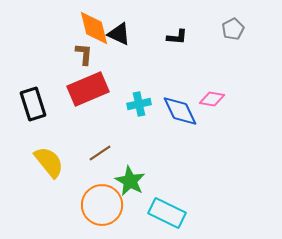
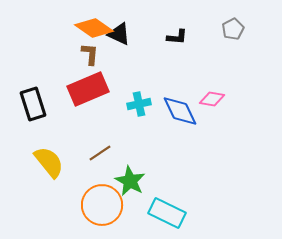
orange diamond: rotated 42 degrees counterclockwise
brown L-shape: moved 6 px right
